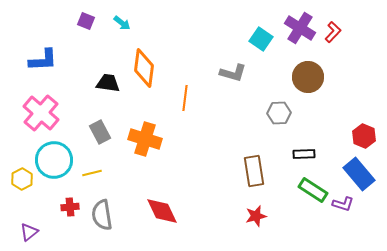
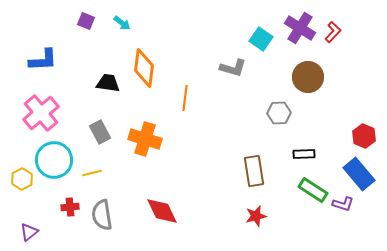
gray L-shape: moved 5 px up
pink cross: rotated 9 degrees clockwise
